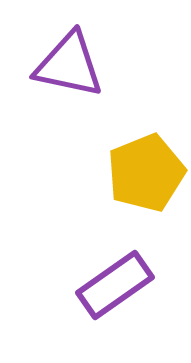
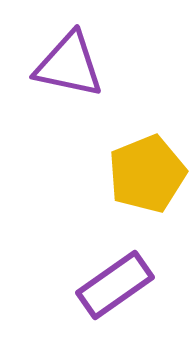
yellow pentagon: moved 1 px right, 1 px down
